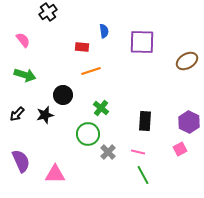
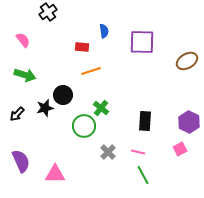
black star: moved 7 px up
green circle: moved 4 px left, 8 px up
